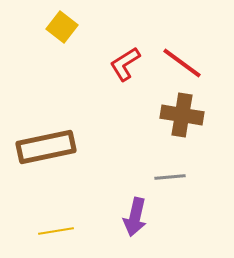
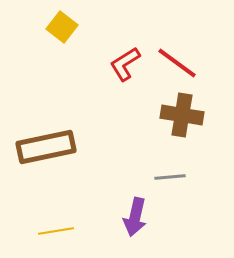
red line: moved 5 px left
